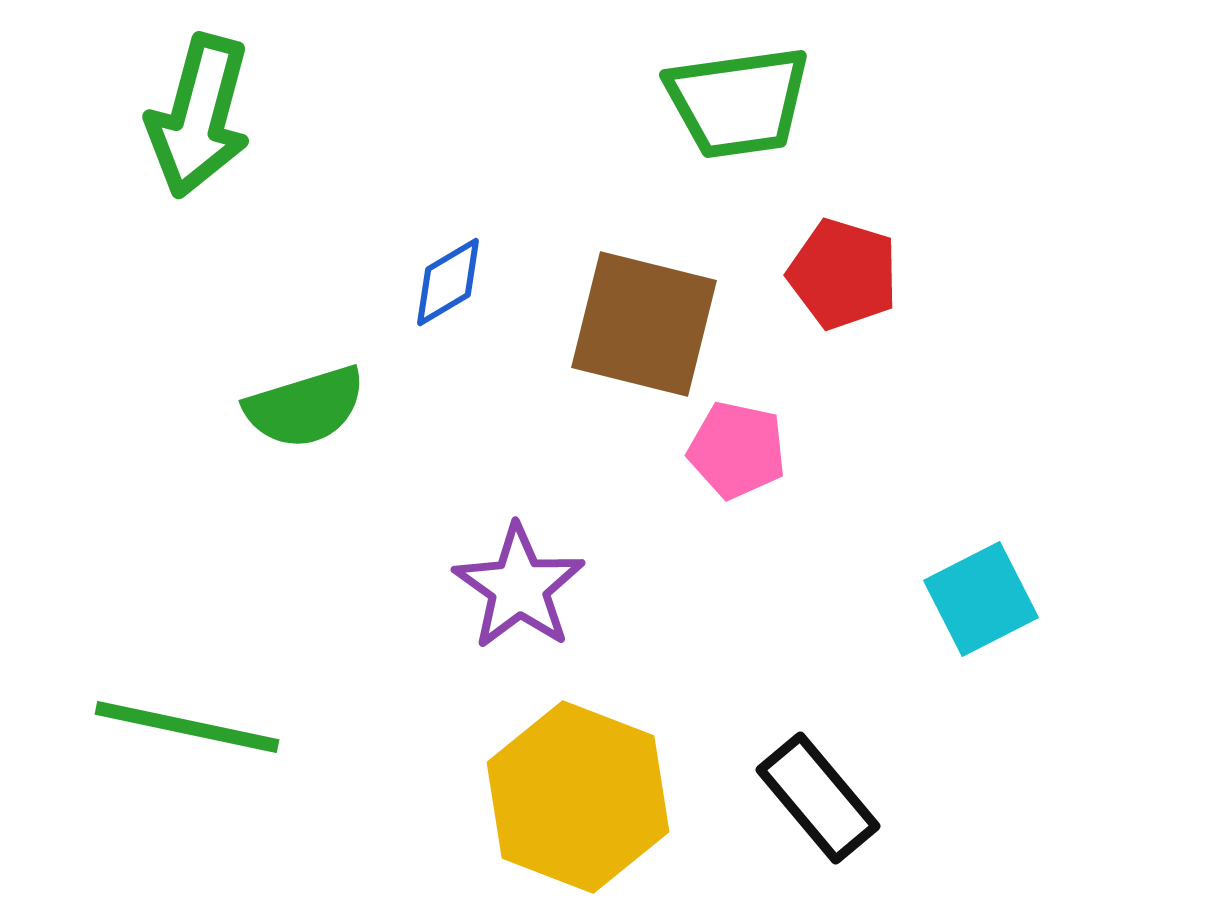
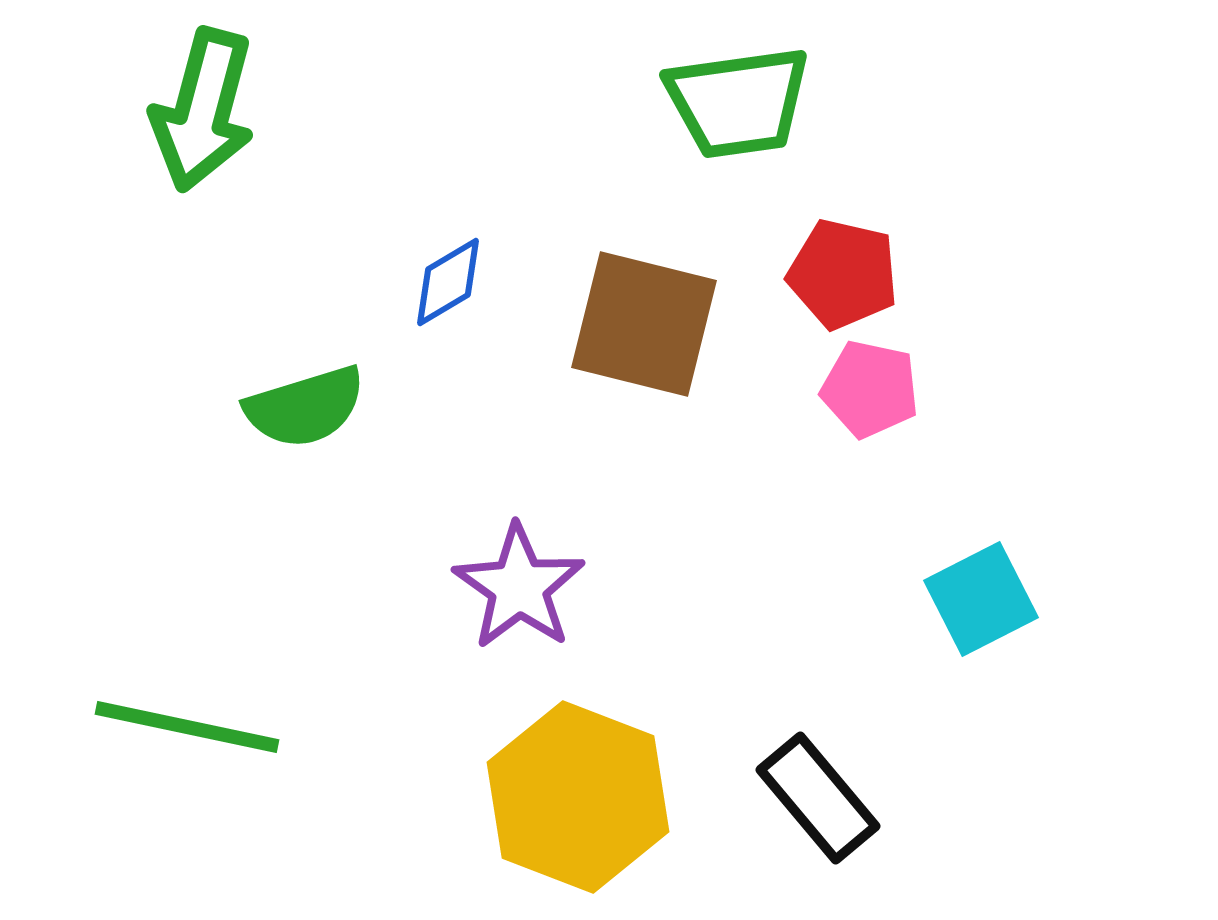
green arrow: moved 4 px right, 6 px up
red pentagon: rotated 4 degrees counterclockwise
pink pentagon: moved 133 px right, 61 px up
